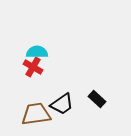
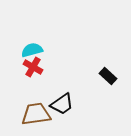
cyan semicircle: moved 5 px left, 2 px up; rotated 15 degrees counterclockwise
black rectangle: moved 11 px right, 23 px up
